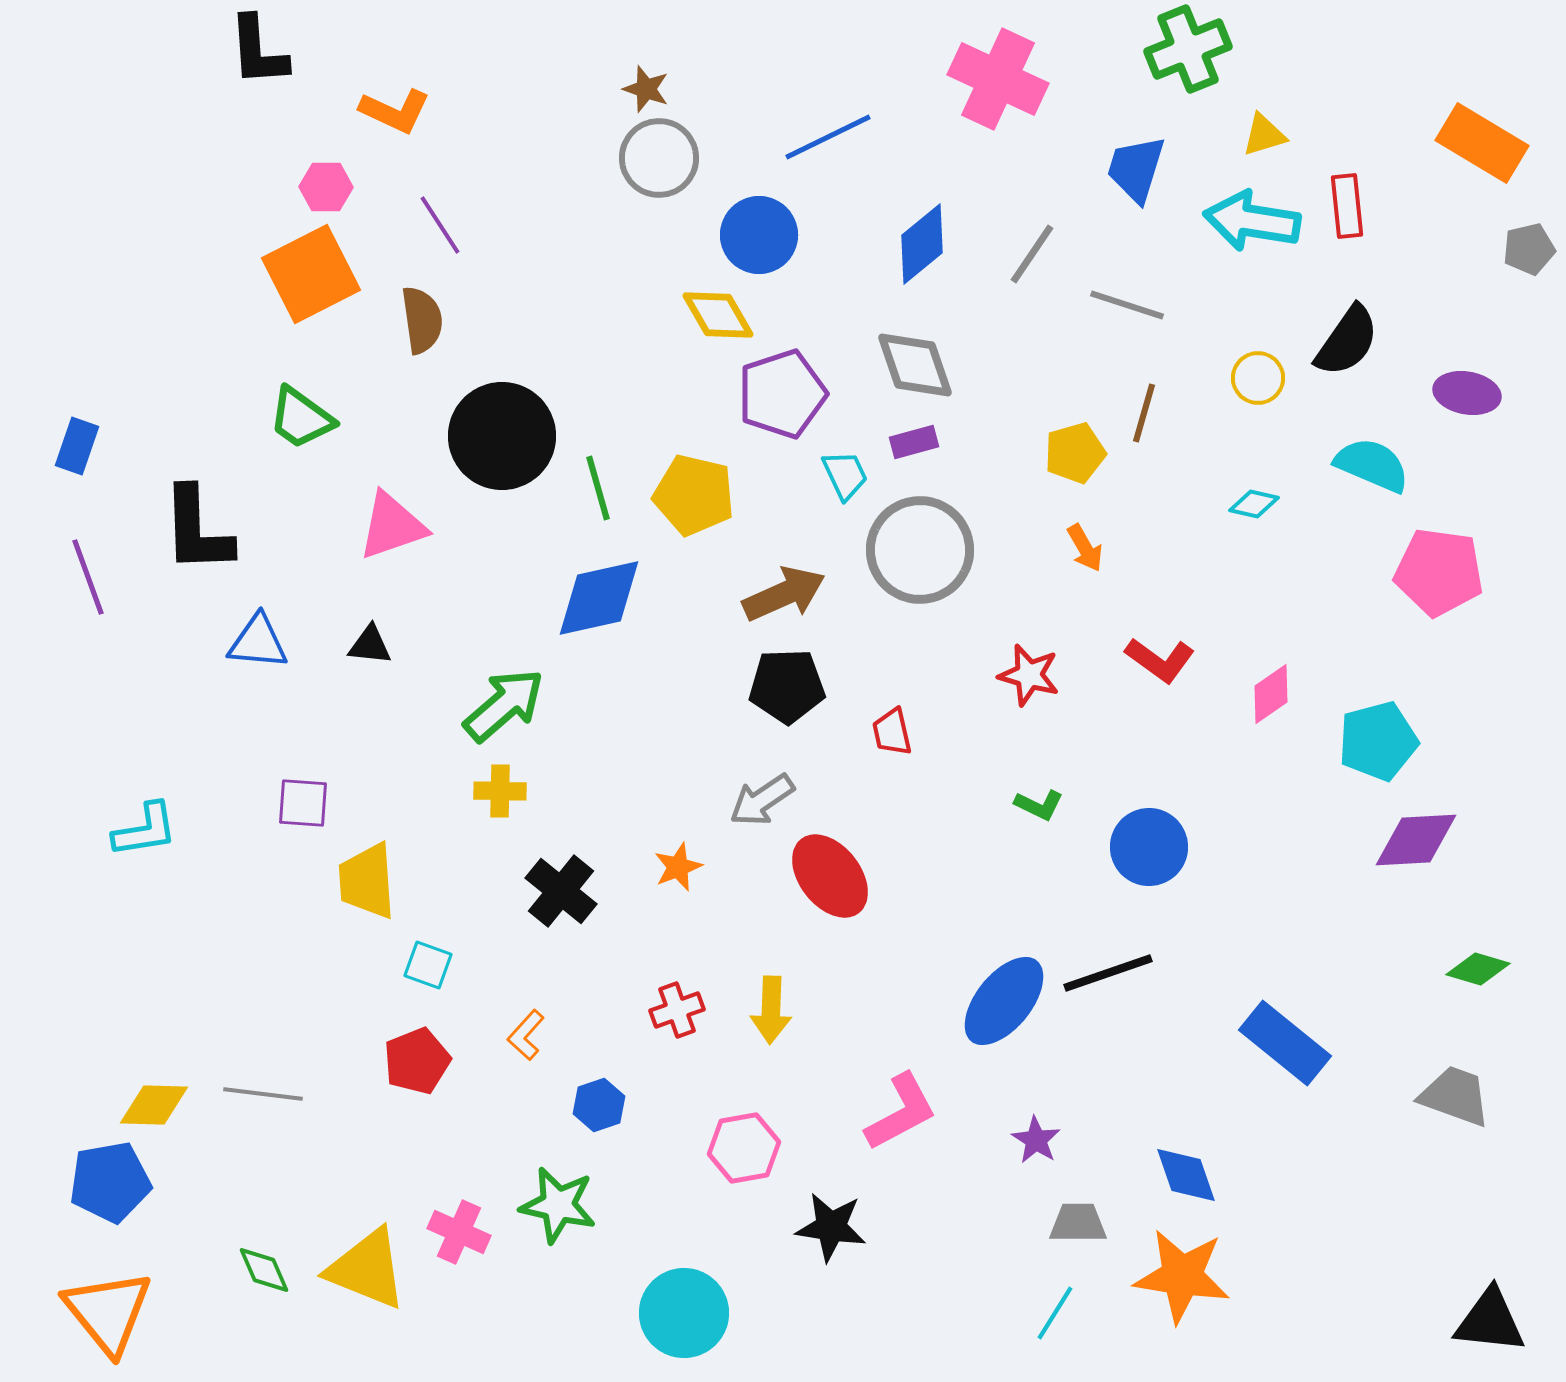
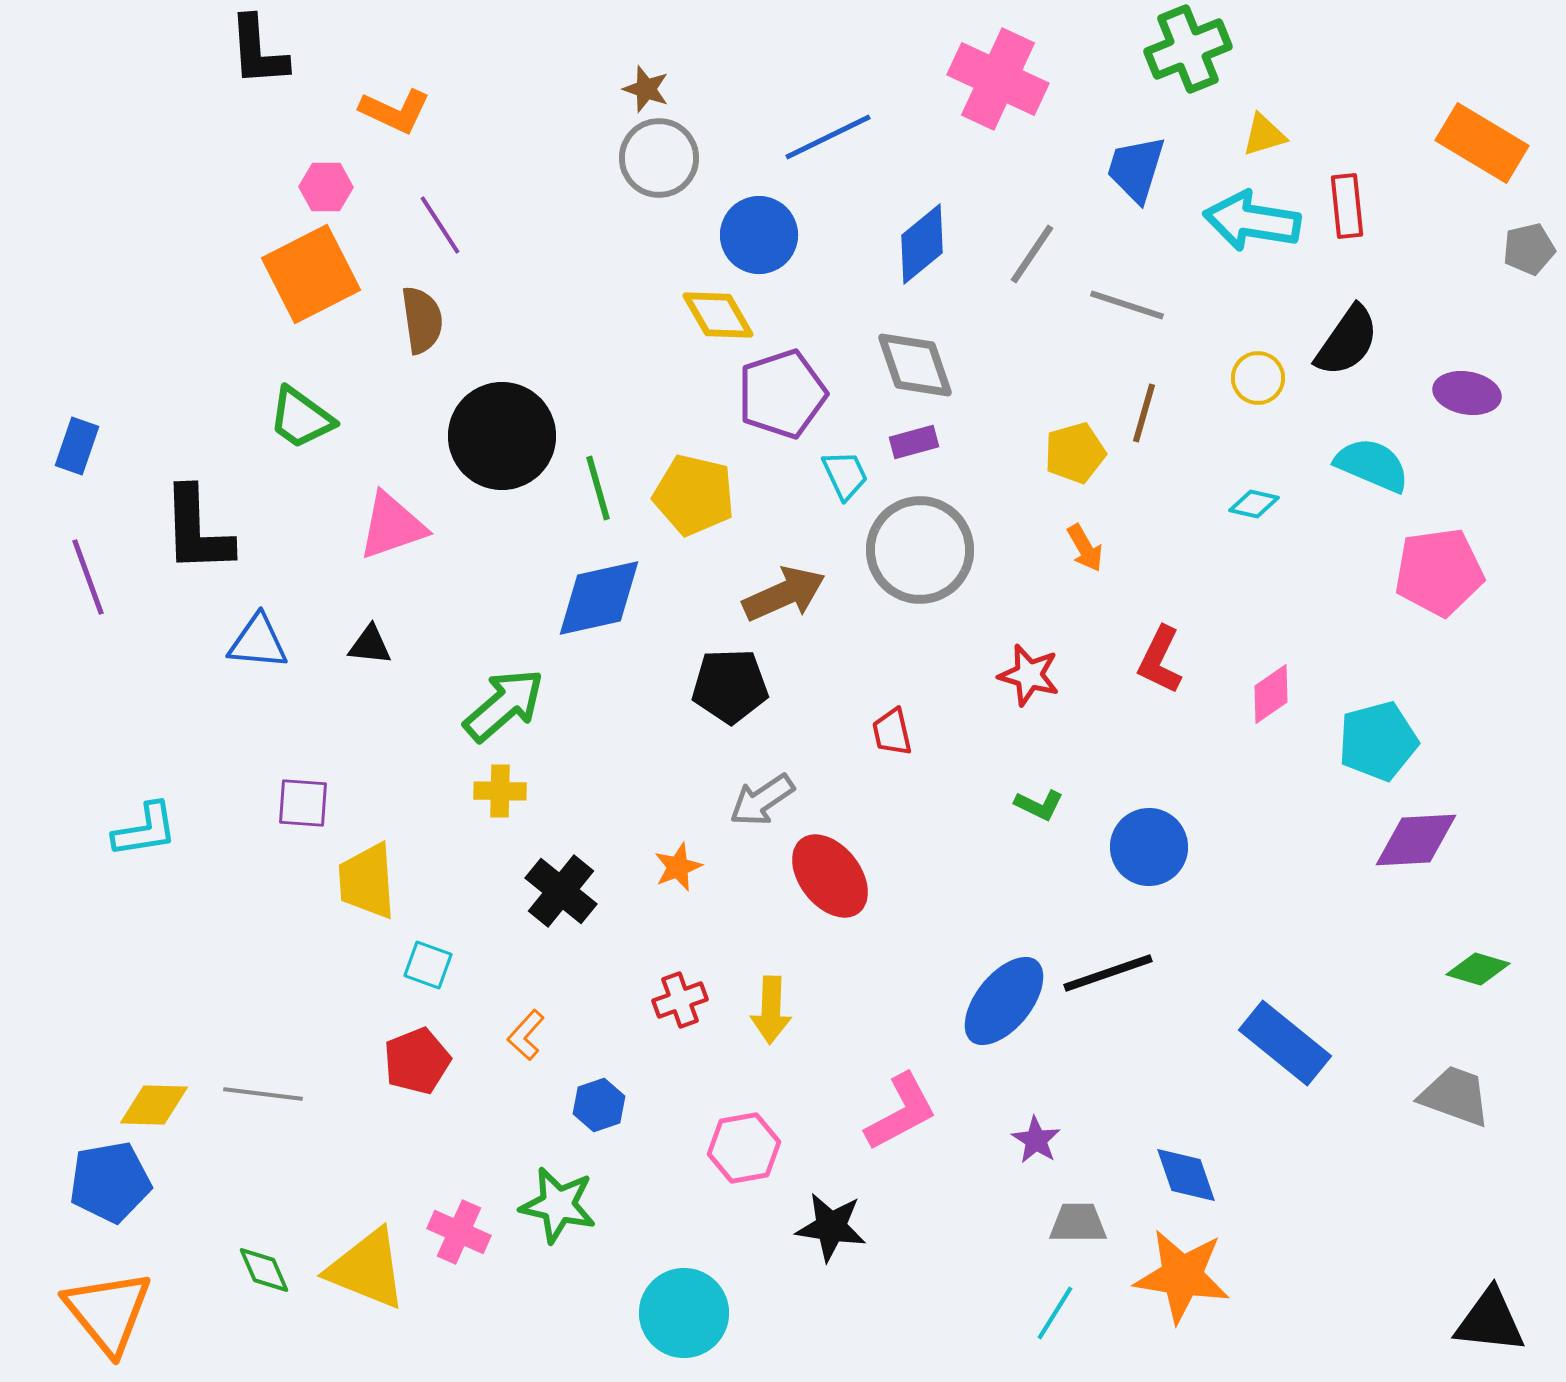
pink pentagon at (1439, 572): rotated 16 degrees counterclockwise
red L-shape at (1160, 660): rotated 80 degrees clockwise
black pentagon at (787, 686): moved 57 px left
red cross at (677, 1010): moved 3 px right, 10 px up
